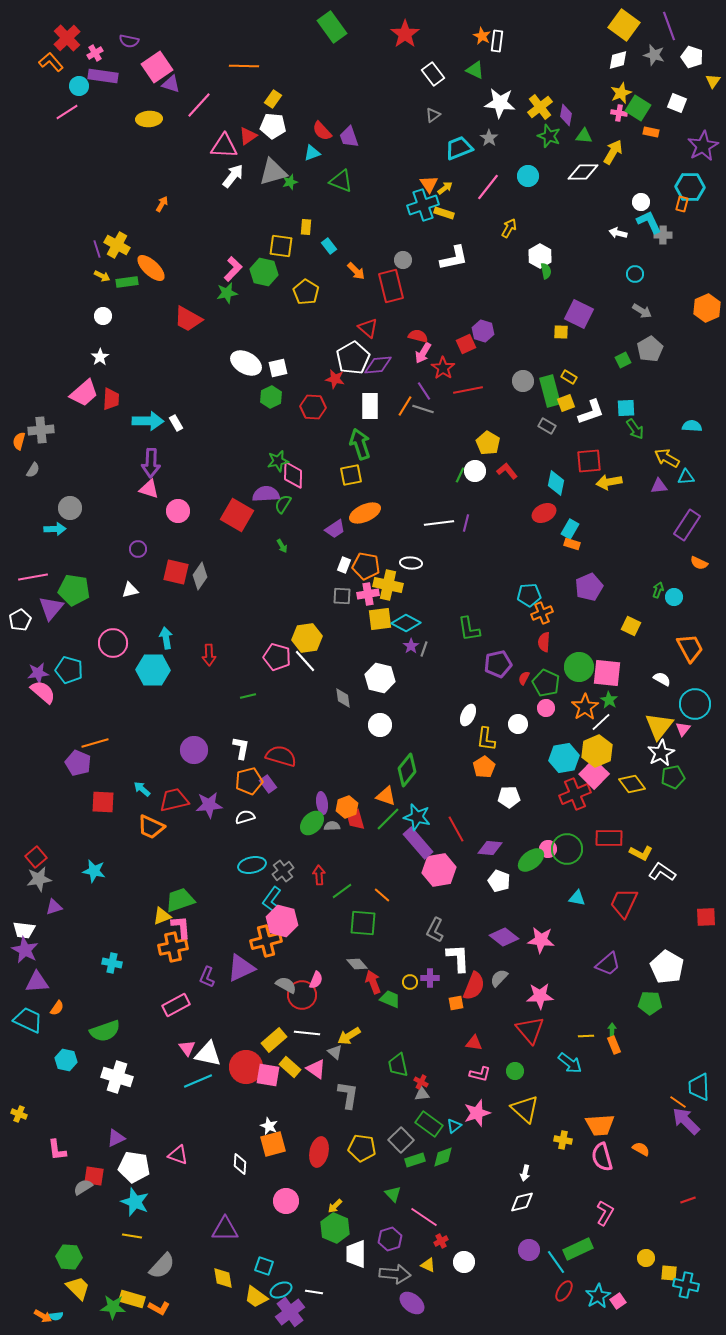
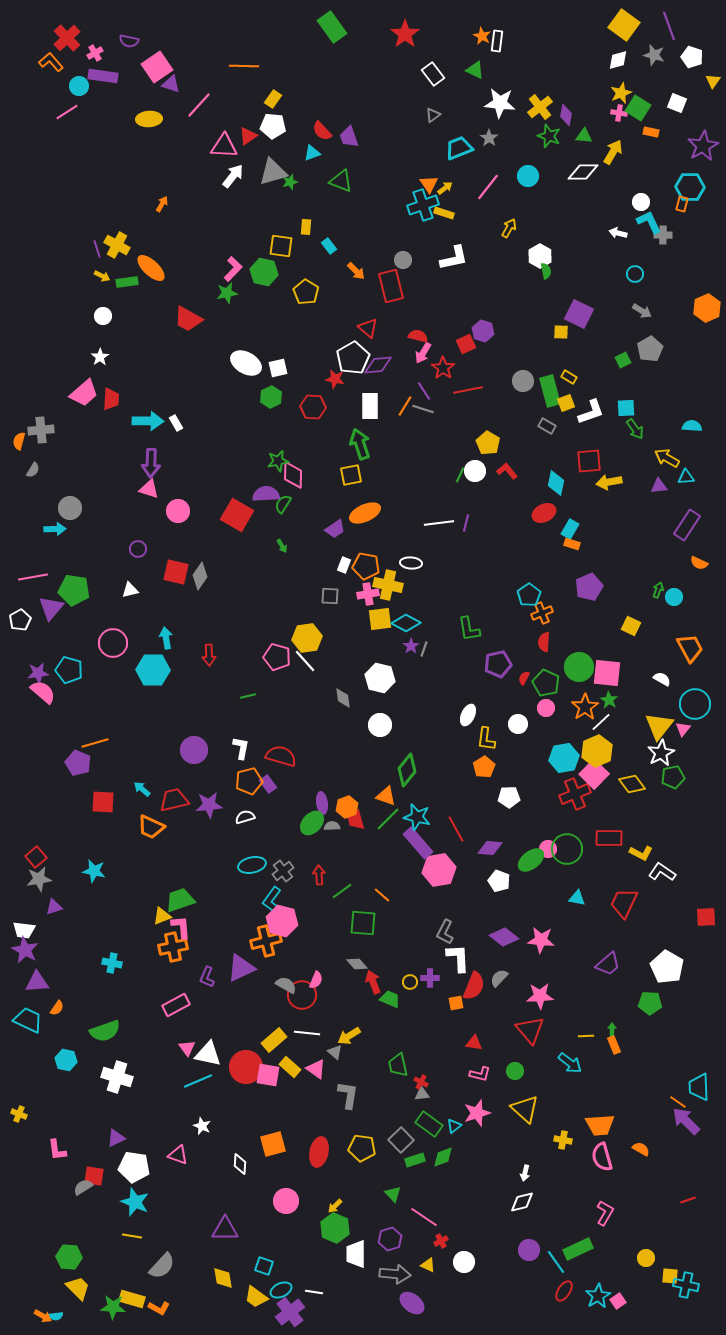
cyan pentagon at (529, 595): rotated 30 degrees counterclockwise
gray square at (342, 596): moved 12 px left
gray L-shape at (435, 930): moved 10 px right, 2 px down
white star at (269, 1126): moved 67 px left
yellow square at (669, 1273): moved 1 px right, 3 px down
